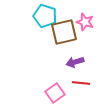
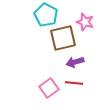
cyan pentagon: moved 1 px right, 1 px up; rotated 10 degrees clockwise
brown square: moved 1 px left, 6 px down
red line: moved 7 px left
pink square: moved 6 px left, 5 px up
